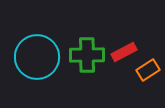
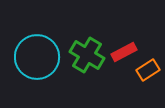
green cross: rotated 32 degrees clockwise
